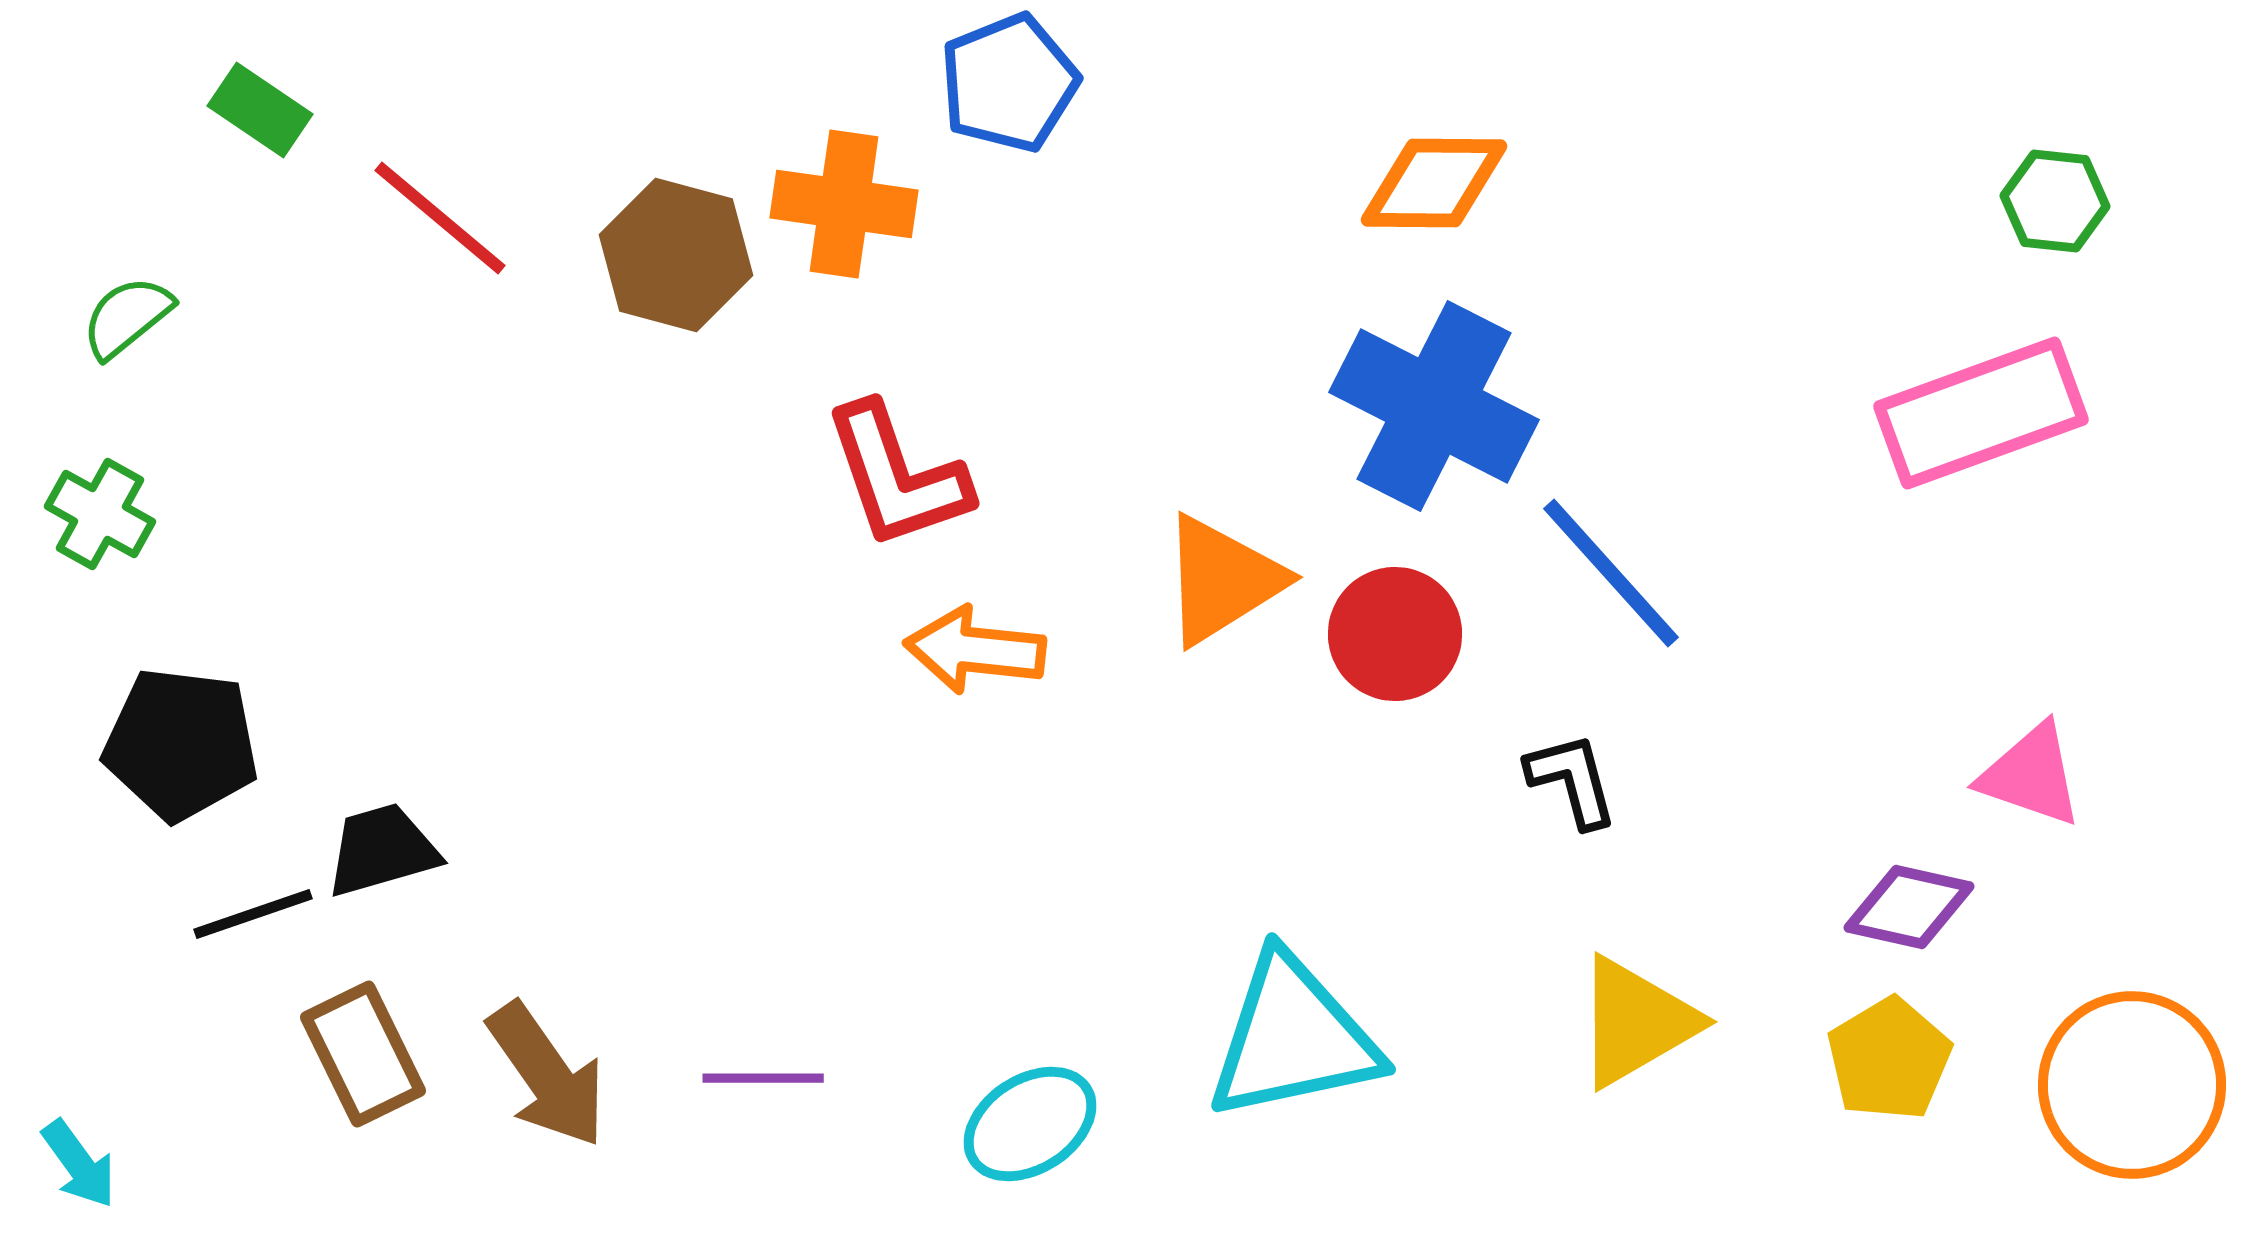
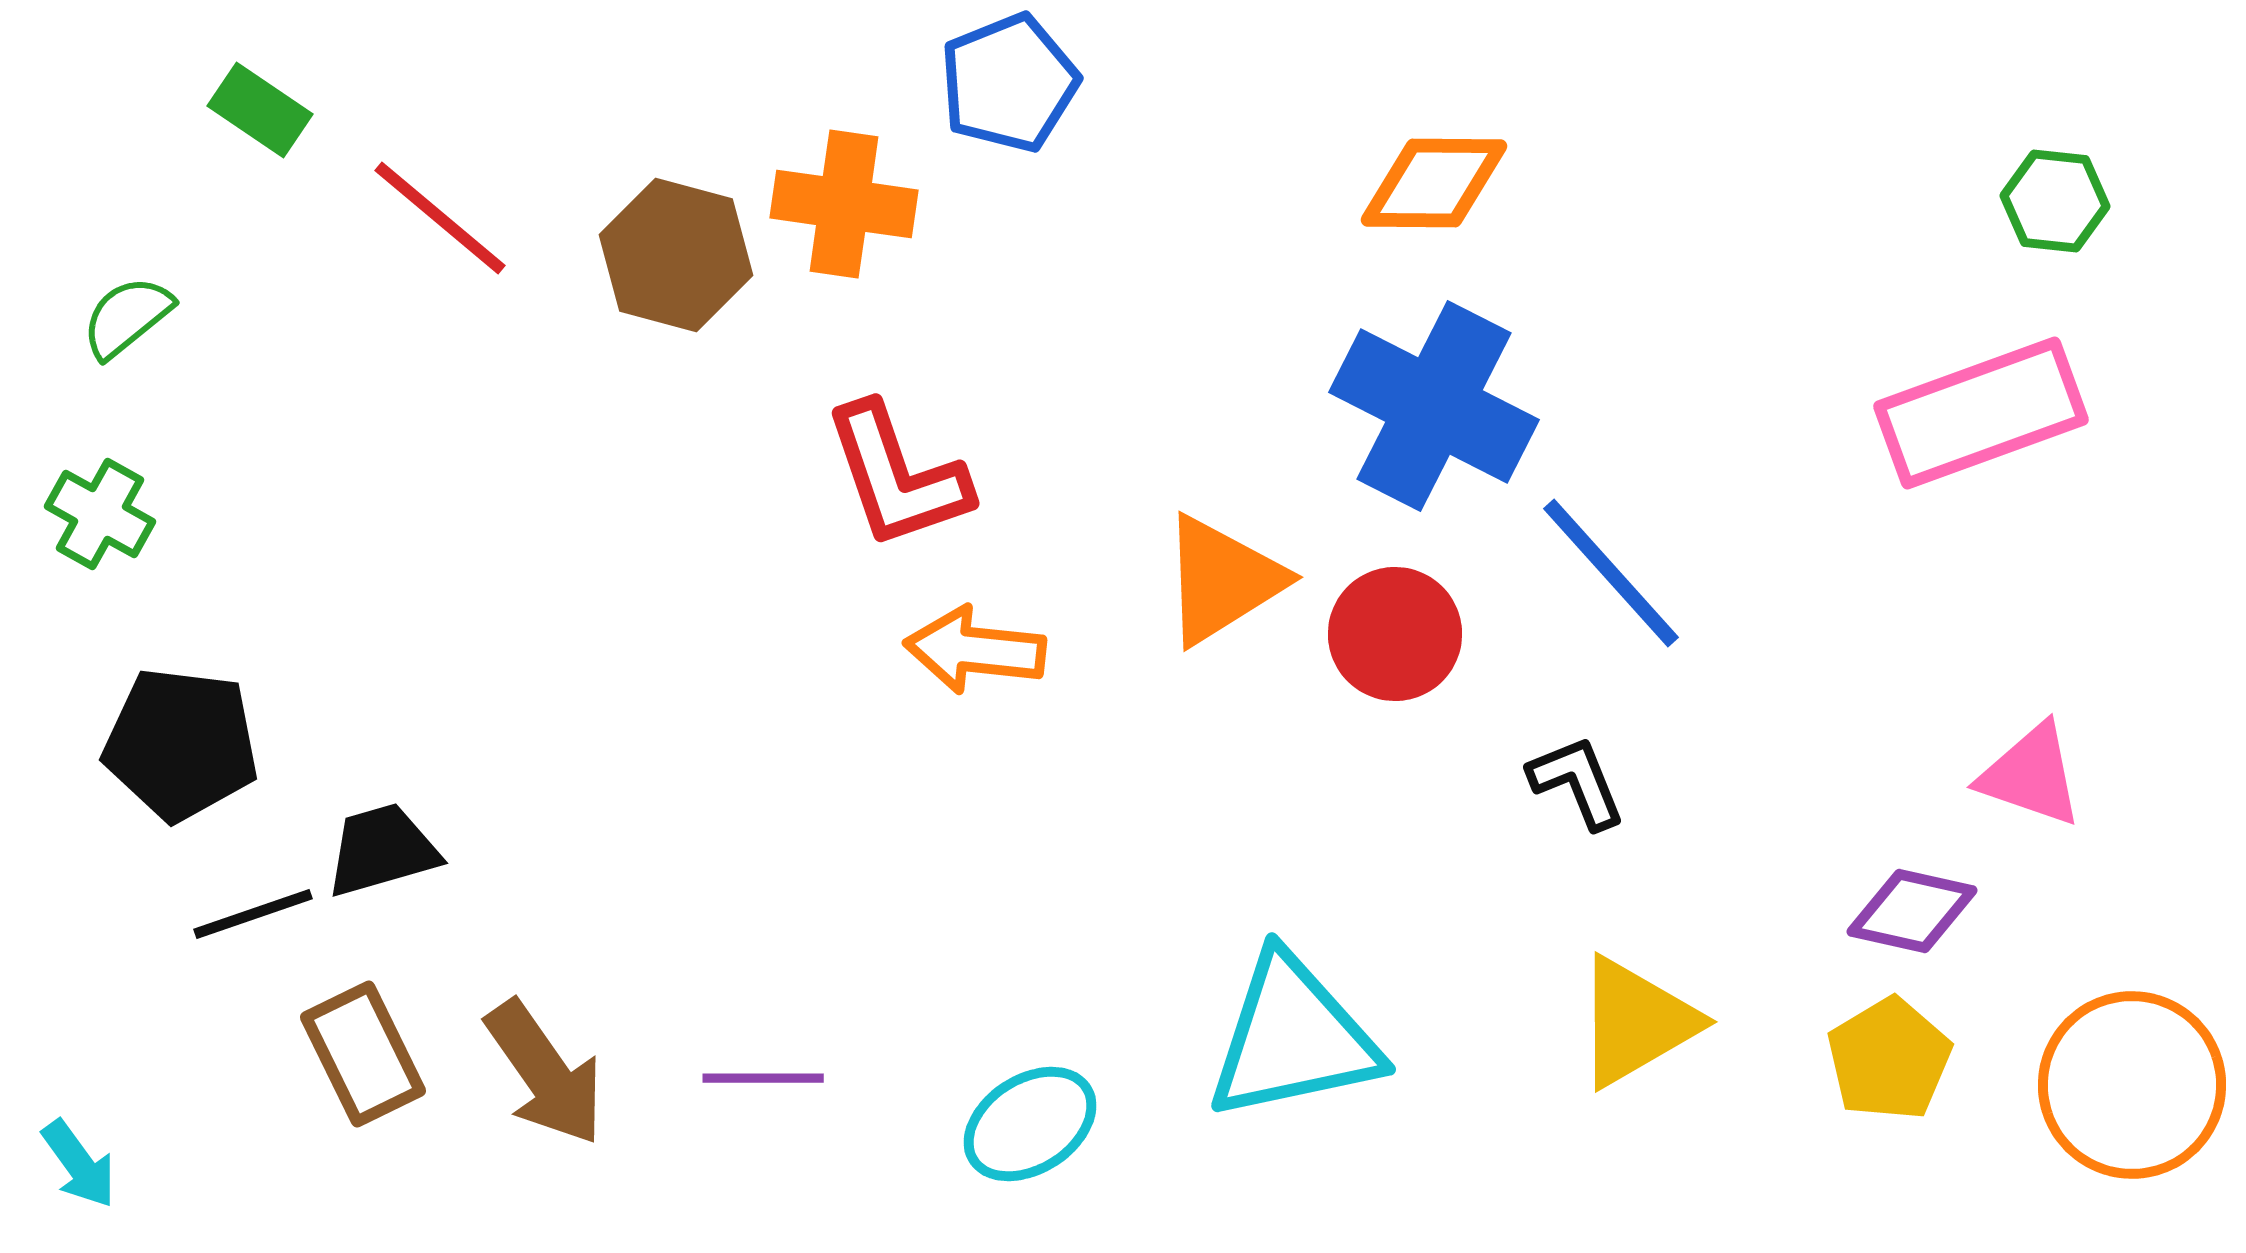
black L-shape: moved 5 px right, 2 px down; rotated 7 degrees counterclockwise
purple diamond: moved 3 px right, 4 px down
brown arrow: moved 2 px left, 2 px up
